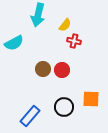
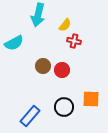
brown circle: moved 3 px up
